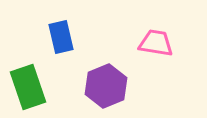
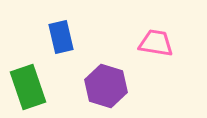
purple hexagon: rotated 21 degrees counterclockwise
